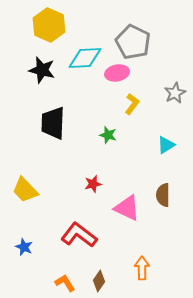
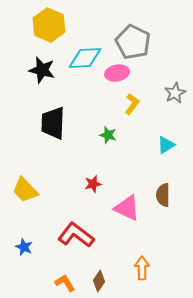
red L-shape: moved 3 px left
